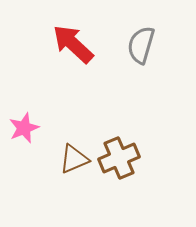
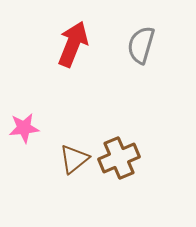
red arrow: rotated 69 degrees clockwise
pink star: rotated 16 degrees clockwise
brown triangle: rotated 16 degrees counterclockwise
